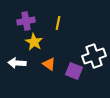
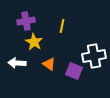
yellow line: moved 4 px right, 3 px down
white cross: rotated 10 degrees clockwise
